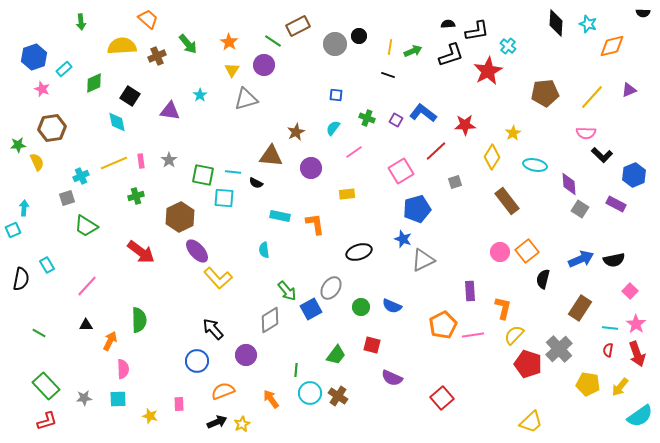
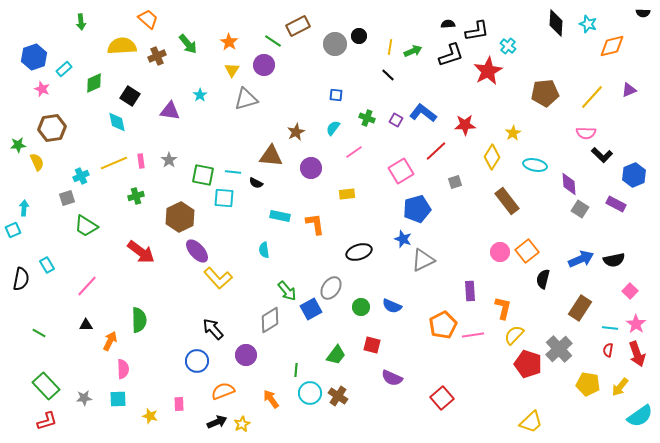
black line at (388, 75): rotated 24 degrees clockwise
